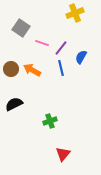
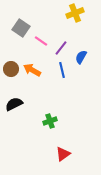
pink line: moved 1 px left, 2 px up; rotated 16 degrees clockwise
blue line: moved 1 px right, 2 px down
red triangle: rotated 14 degrees clockwise
